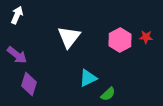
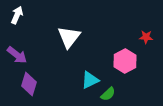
pink hexagon: moved 5 px right, 21 px down
cyan triangle: moved 2 px right, 2 px down
